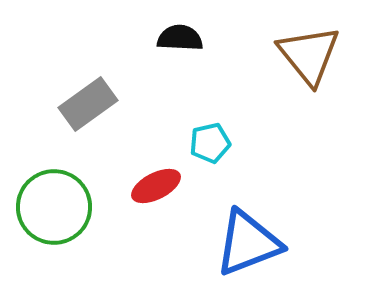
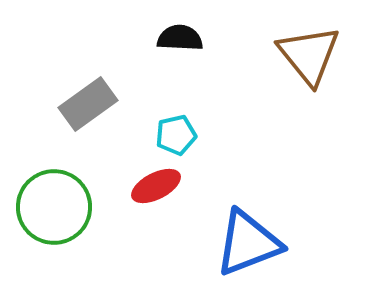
cyan pentagon: moved 34 px left, 8 px up
